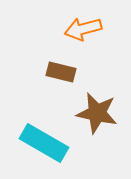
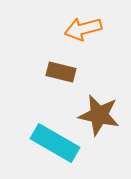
brown star: moved 2 px right, 2 px down
cyan rectangle: moved 11 px right
